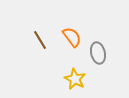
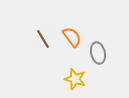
brown line: moved 3 px right, 1 px up
yellow star: rotated 10 degrees counterclockwise
